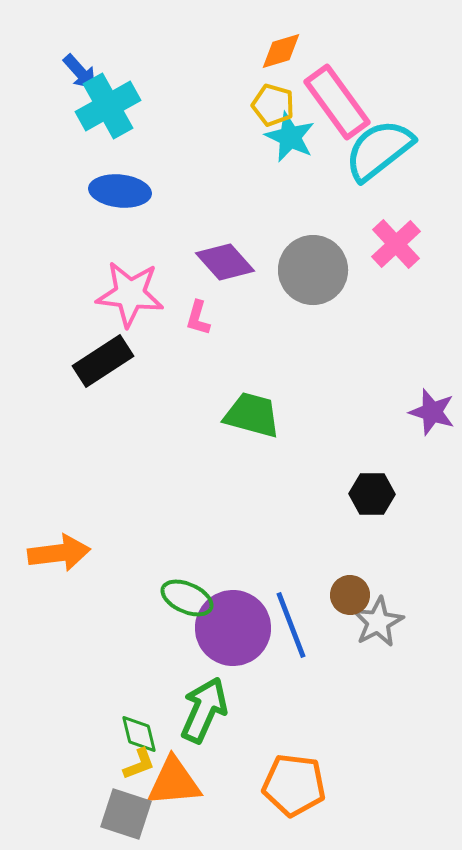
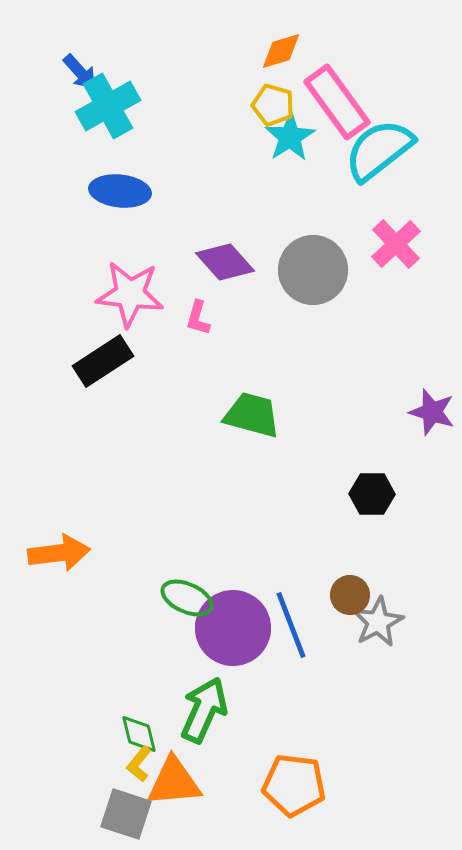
cyan star: rotated 15 degrees clockwise
yellow L-shape: rotated 150 degrees clockwise
